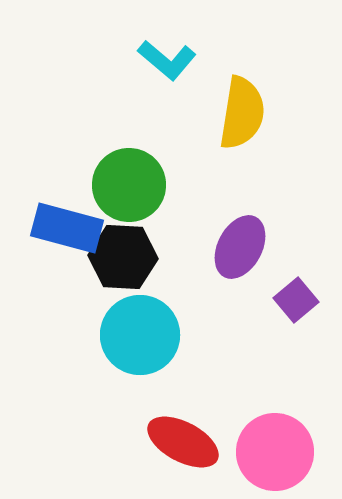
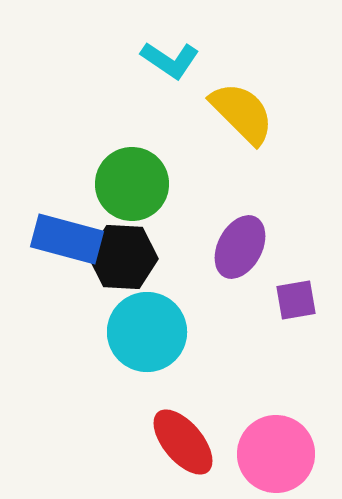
cyan L-shape: moved 3 px right; rotated 6 degrees counterclockwise
yellow semicircle: rotated 54 degrees counterclockwise
green circle: moved 3 px right, 1 px up
blue rectangle: moved 11 px down
purple square: rotated 30 degrees clockwise
cyan circle: moved 7 px right, 3 px up
red ellipse: rotated 22 degrees clockwise
pink circle: moved 1 px right, 2 px down
